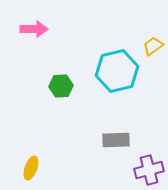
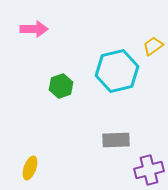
green hexagon: rotated 15 degrees counterclockwise
yellow ellipse: moved 1 px left
